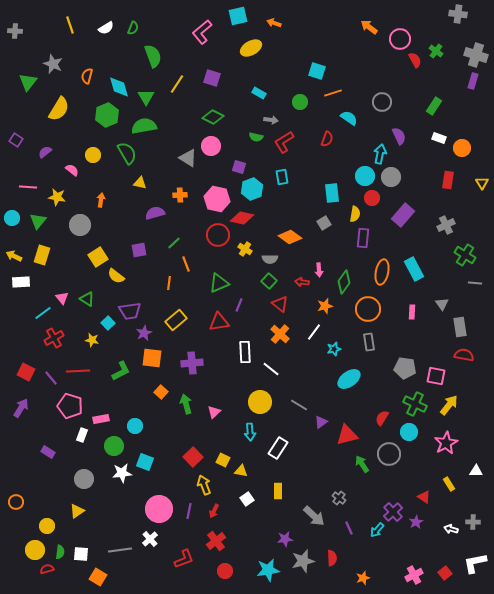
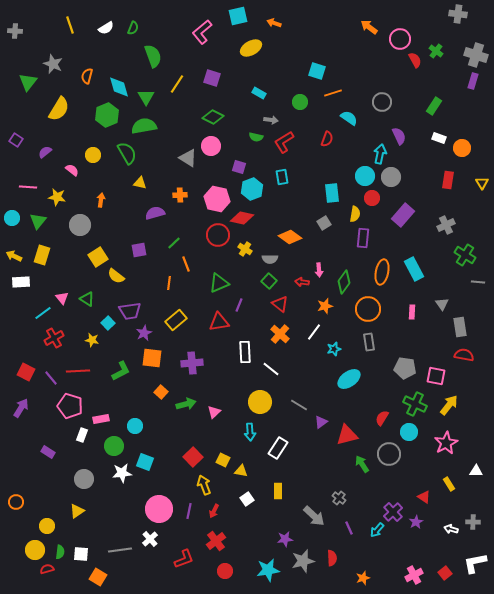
gray line at (475, 283): moved 3 px right, 1 px up
green arrow at (186, 404): rotated 90 degrees clockwise
